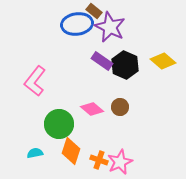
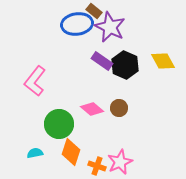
yellow diamond: rotated 20 degrees clockwise
brown circle: moved 1 px left, 1 px down
orange diamond: moved 1 px down
orange cross: moved 2 px left, 6 px down
